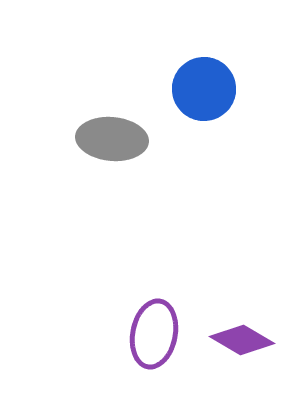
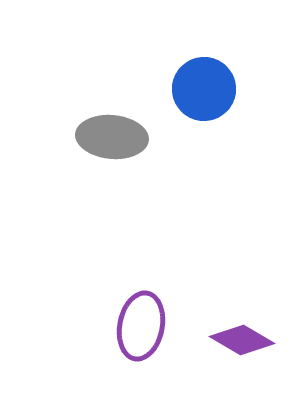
gray ellipse: moved 2 px up
purple ellipse: moved 13 px left, 8 px up
